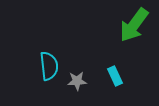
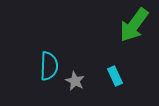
cyan semicircle: rotated 8 degrees clockwise
gray star: moved 2 px left; rotated 30 degrees clockwise
